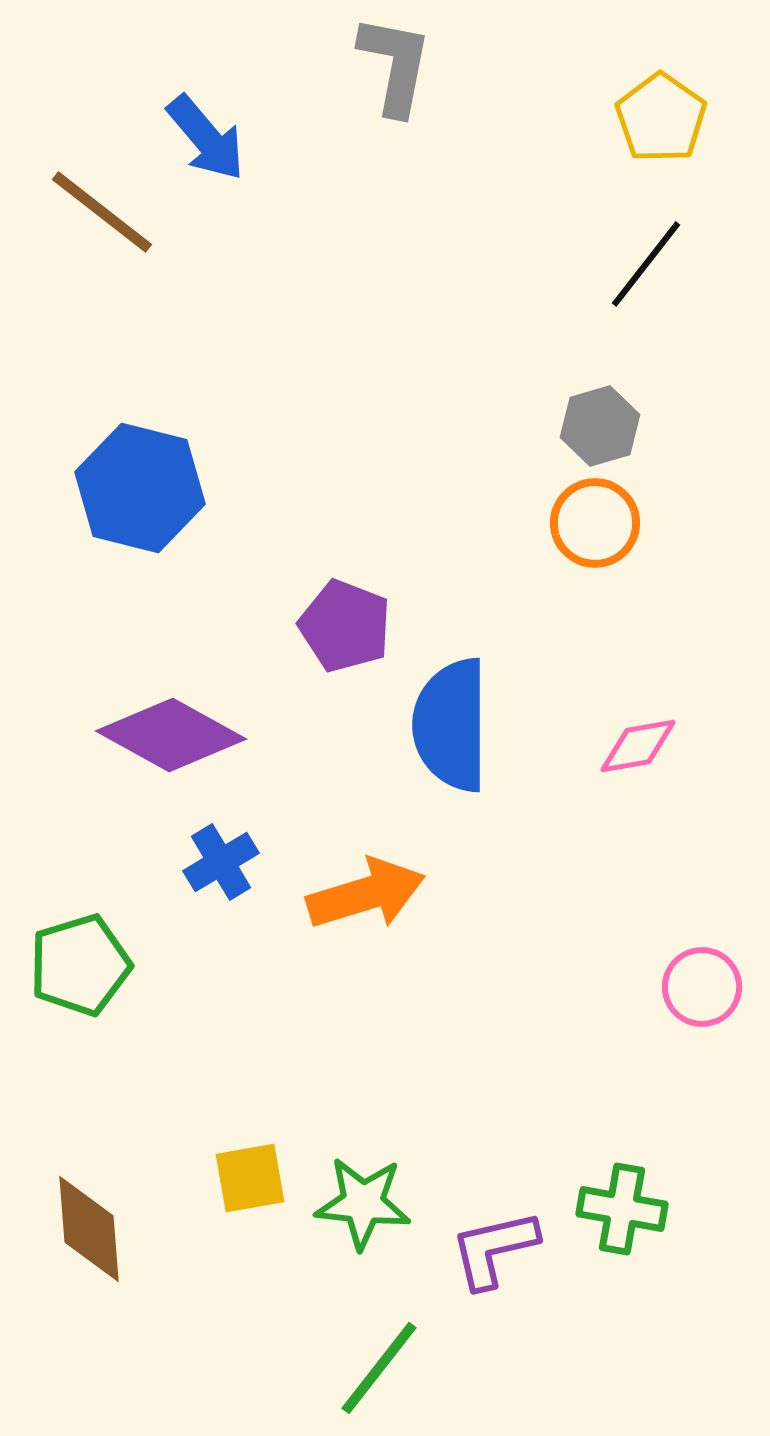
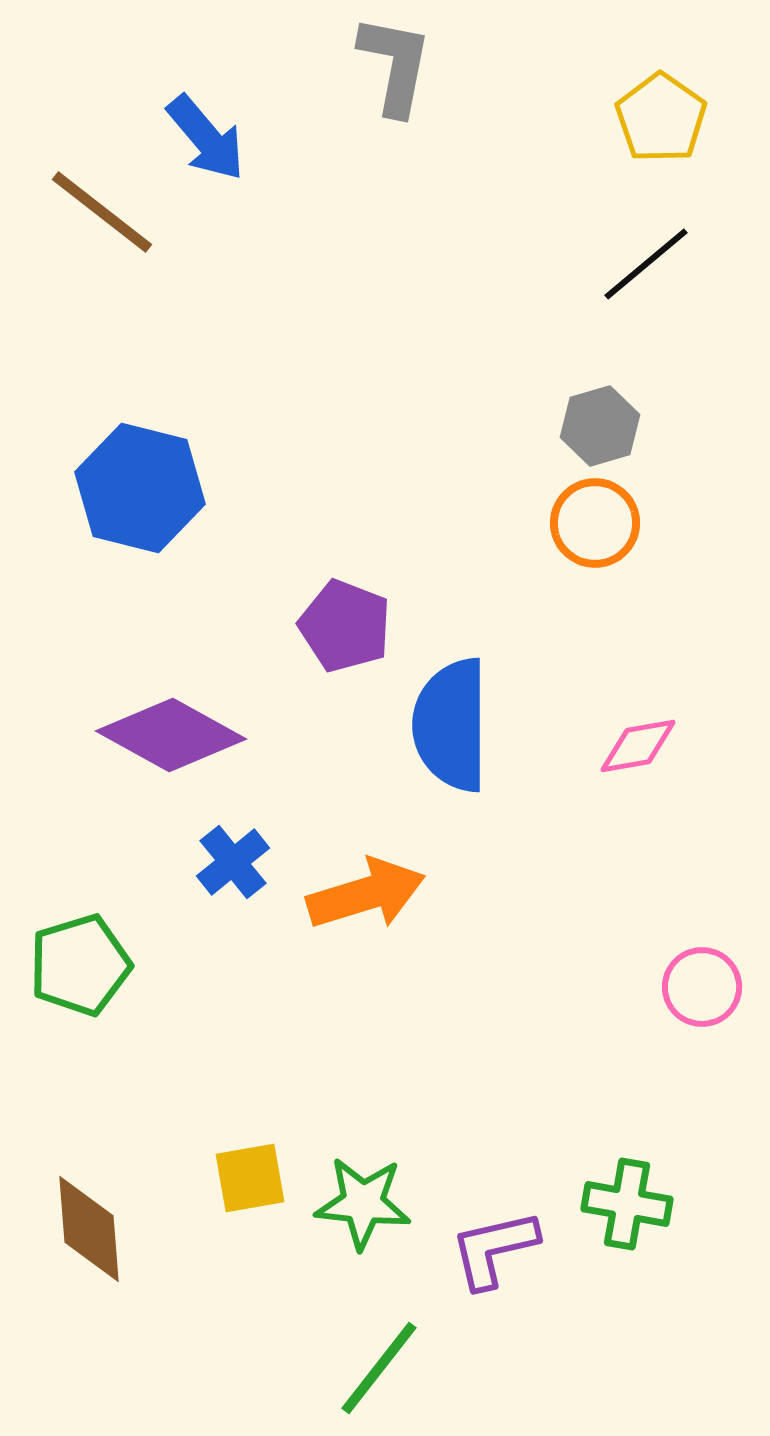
black line: rotated 12 degrees clockwise
blue cross: moved 12 px right; rotated 8 degrees counterclockwise
green cross: moved 5 px right, 5 px up
